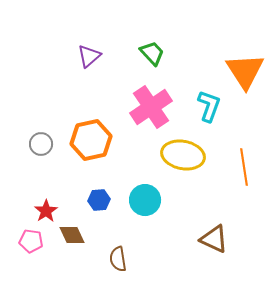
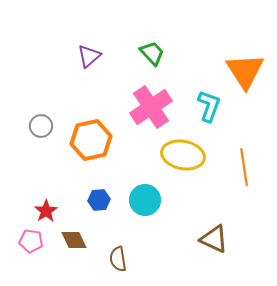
gray circle: moved 18 px up
brown diamond: moved 2 px right, 5 px down
